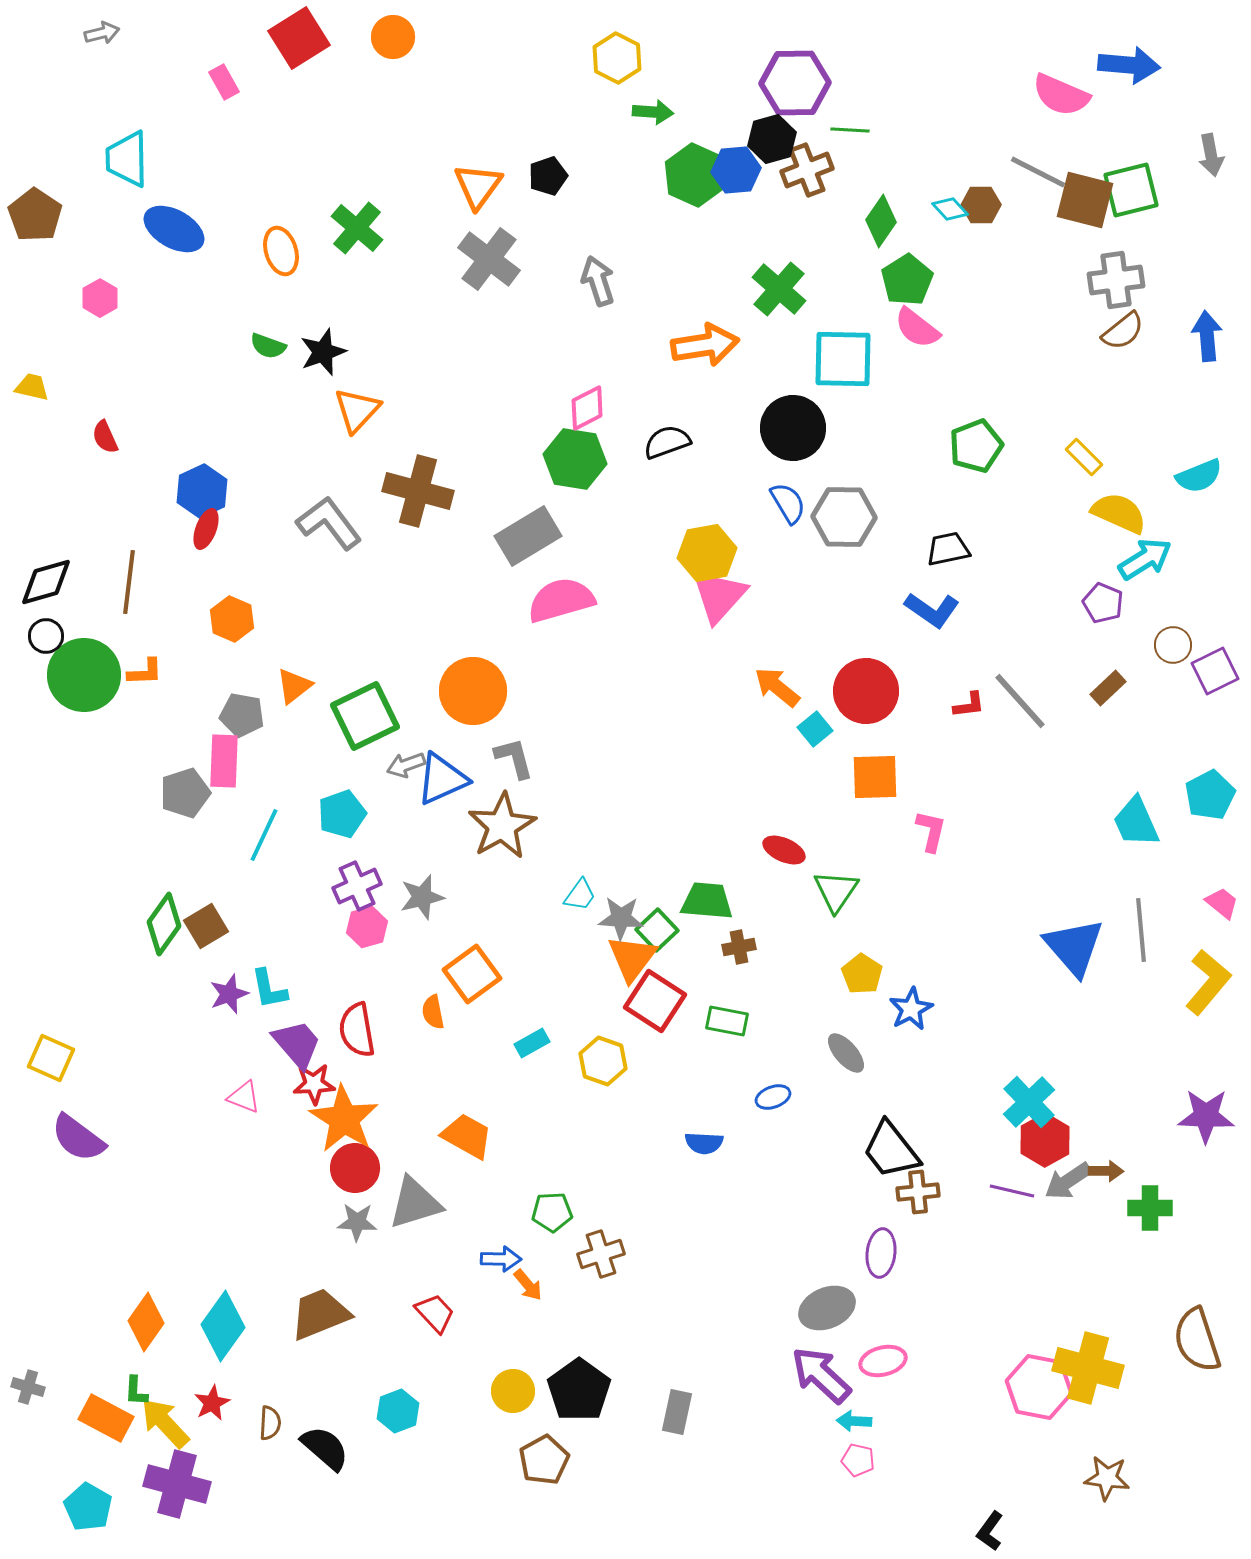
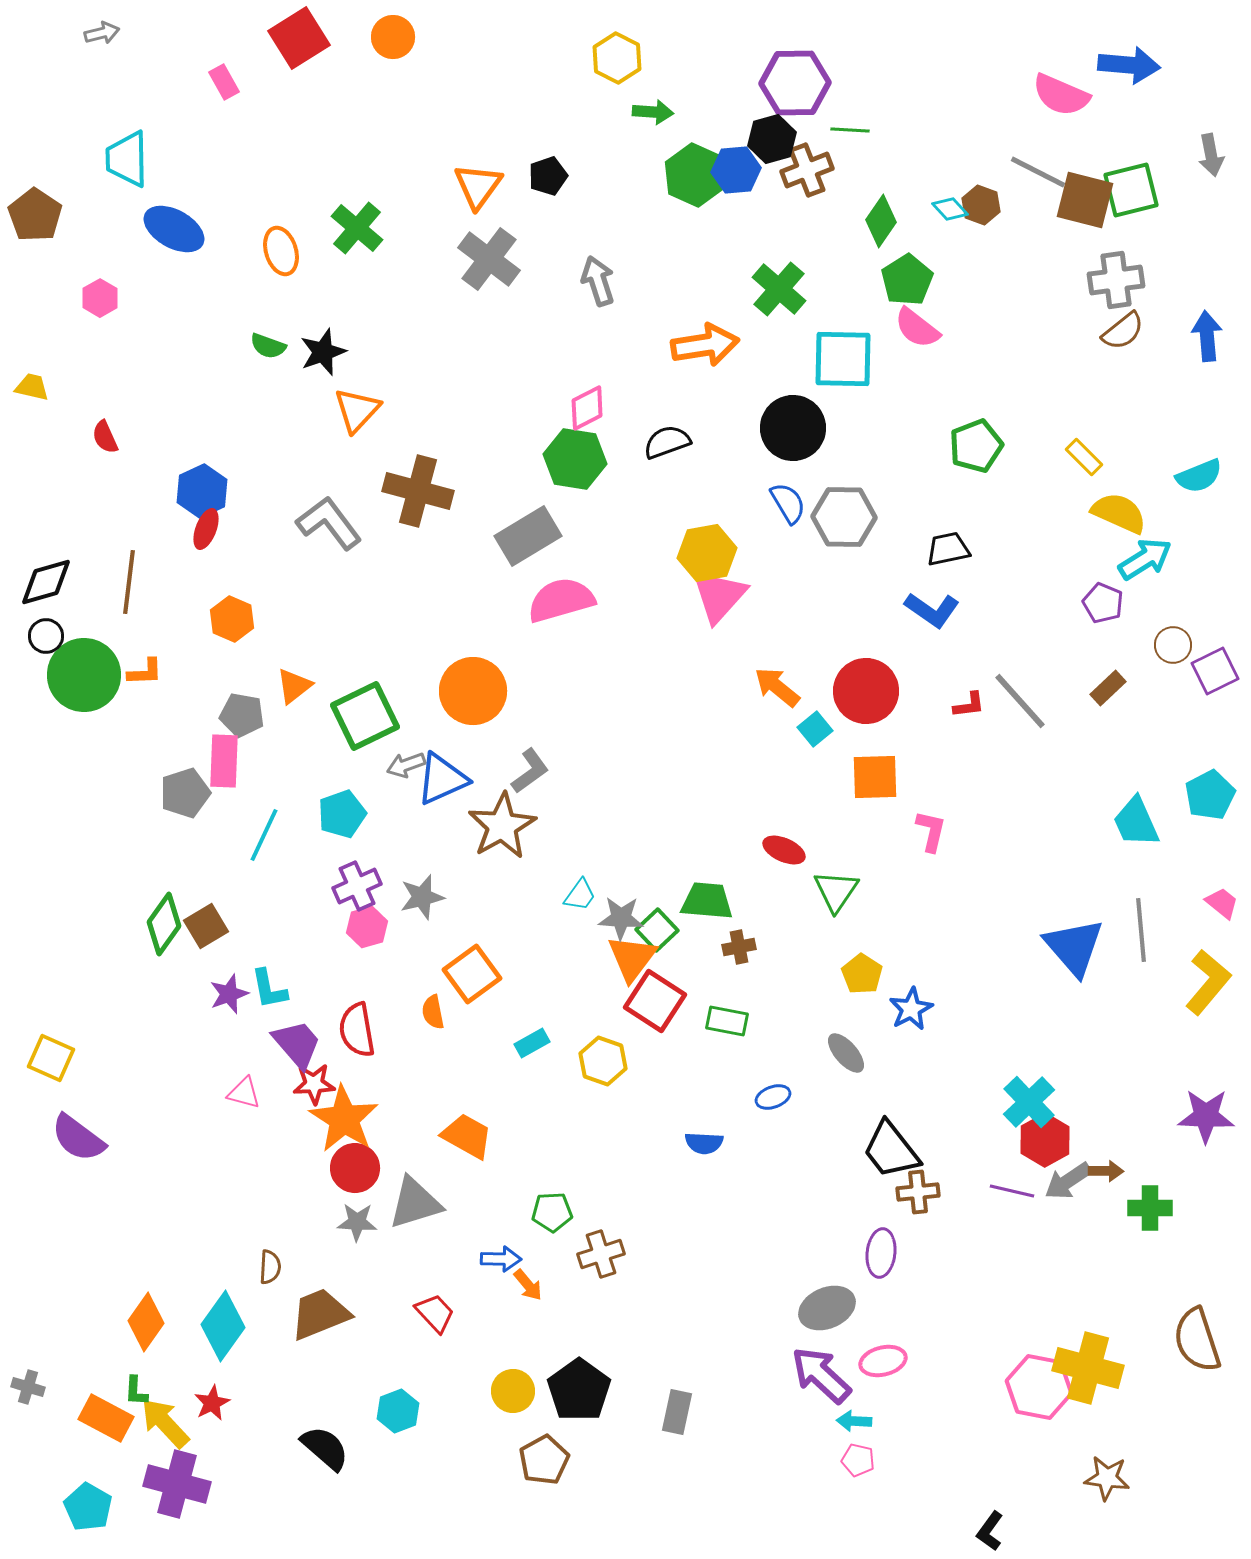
brown hexagon at (981, 205): rotated 21 degrees clockwise
gray L-shape at (514, 758): moved 16 px right, 13 px down; rotated 69 degrees clockwise
pink triangle at (244, 1097): moved 4 px up; rotated 6 degrees counterclockwise
brown semicircle at (270, 1423): moved 156 px up
